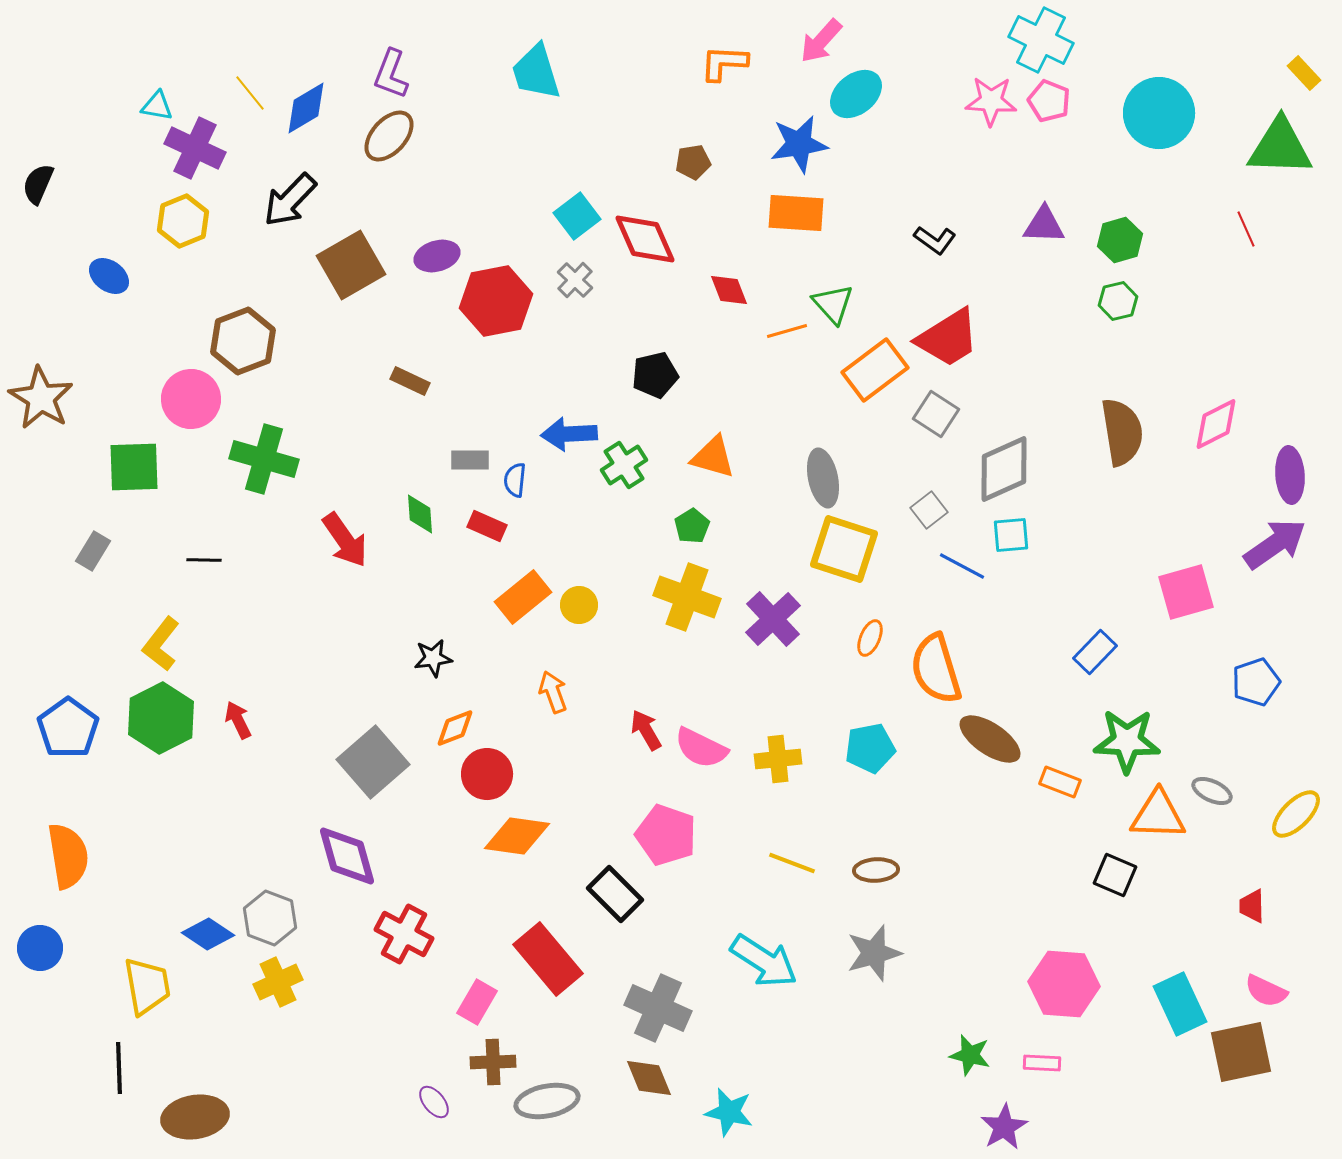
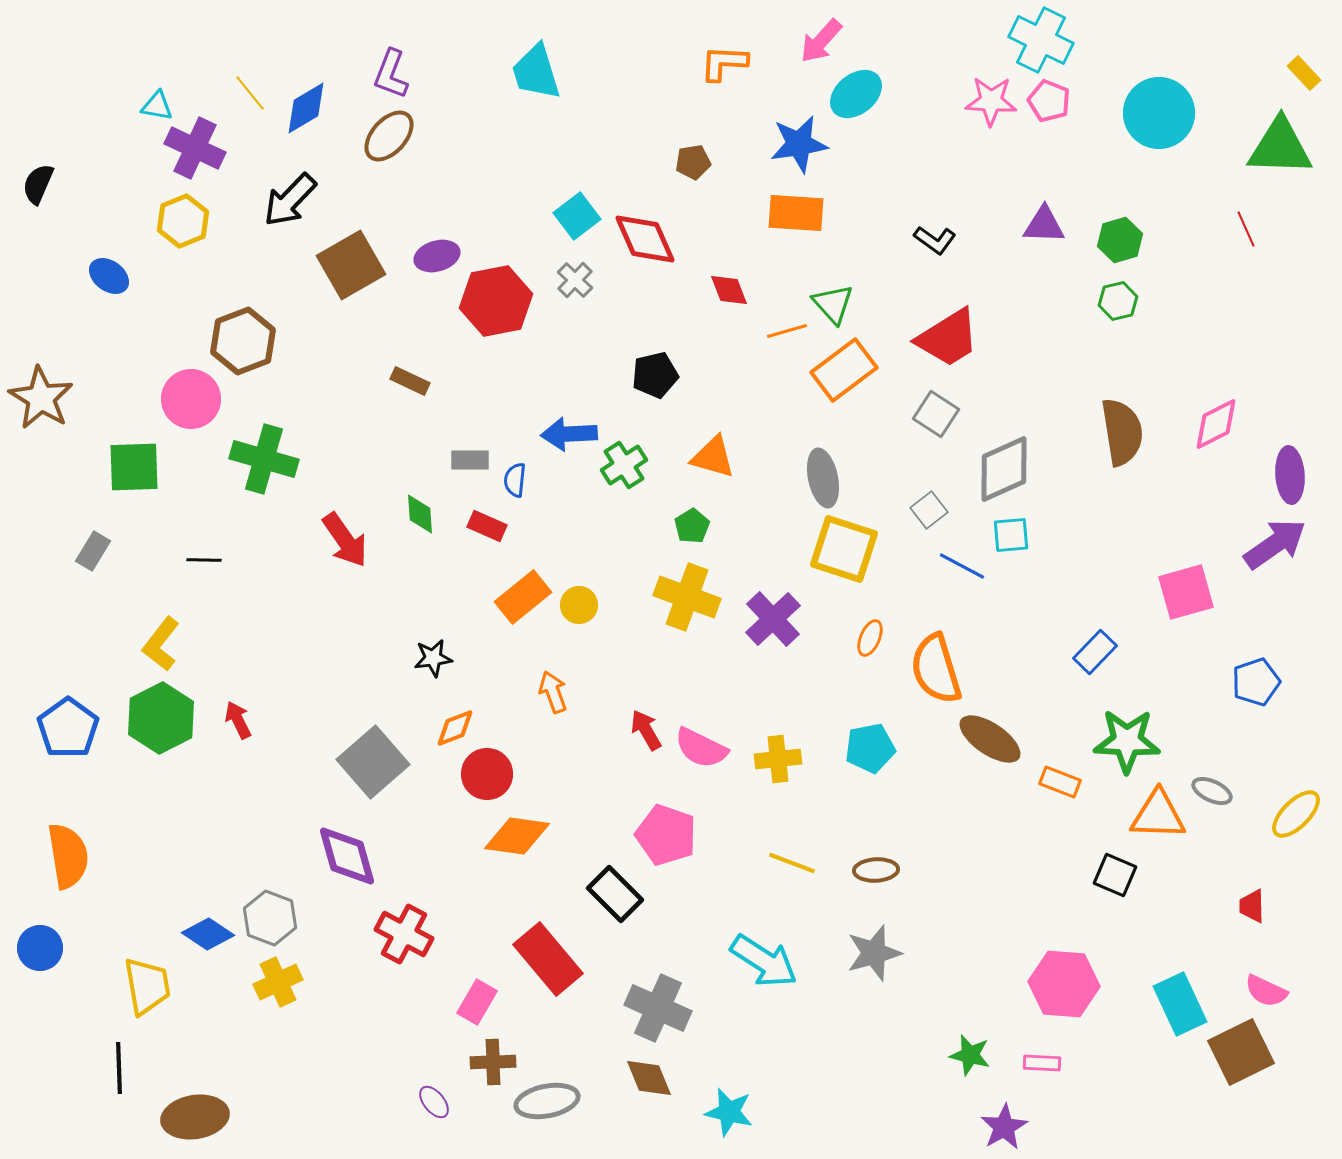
orange rectangle at (875, 370): moved 31 px left
brown square at (1241, 1052): rotated 14 degrees counterclockwise
